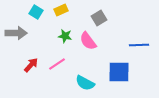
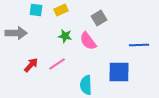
cyan square: moved 2 px up; rotated 24 degrees counterclockwise
cyan semicircle: moved 1 px right, 2 px down; rotated 60 degrees clockwise
